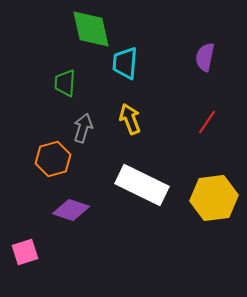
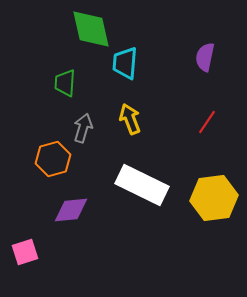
purple diamond: rotated 24 degrees counterclockwise
